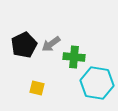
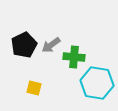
gray arrow: moved 1 px down
yellow square: moved 3 px left
